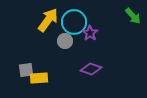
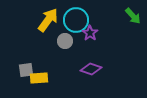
cyan circle: moved 2 px right, 2 px up
